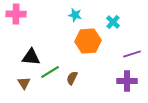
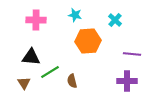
pink cross: moved 20 px right, 6 px down
cyan cross: moved 2 px right, 2 px up
purple line: rotated 24 degrees clockwise
brown semicircle: moved 3 px down; rotated 40 degrees counterclockwise
